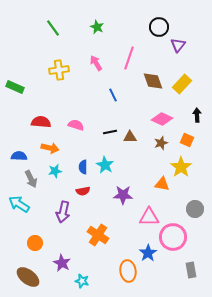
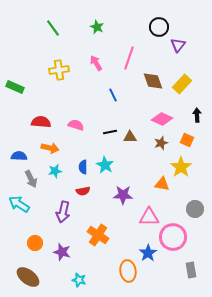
purple star at (62, 263): moved 11 px up; rotated 12 degrees counterclockwise
cyan star at (82, 281): moved 3 px left, 1 px up
